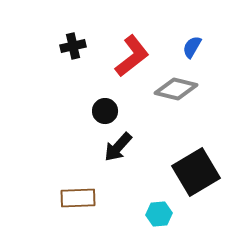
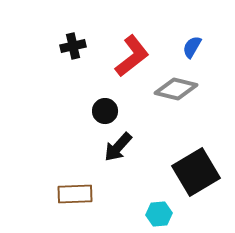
brown rectangle: moved 3 px left, 4 px up
